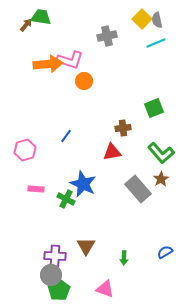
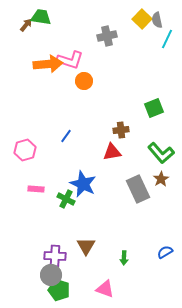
cyan line: moved 11 px right, 4 px up; rotated 42 degrees counterclockwise
brown cross: moved 2 px left, 2 px down
gray rectangle: rotated 16 degrees clockwise
green pentagon: rotated 20 degrees counterclockwise
